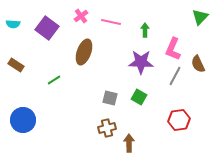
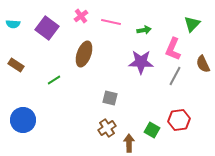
green triangle: moved 8 px left, 7 px down
green arrow: moved 1 px left; rotated 80 degrees clockwise
brown ellipse: moved 2 px down
brown semicircle: moved 5 px right
green square: moved 13 px right, 33 px down
brown cross: rotated 18 degrees counterclockwise
